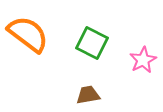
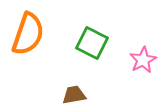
orange semicircle: rotated 72 degrees clockwise
brown trapezoid: moved 14 px left
